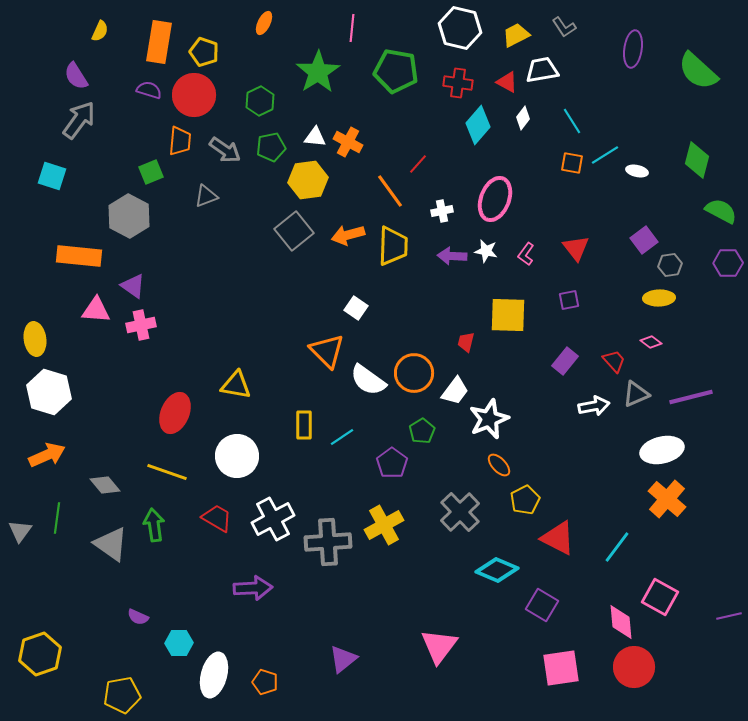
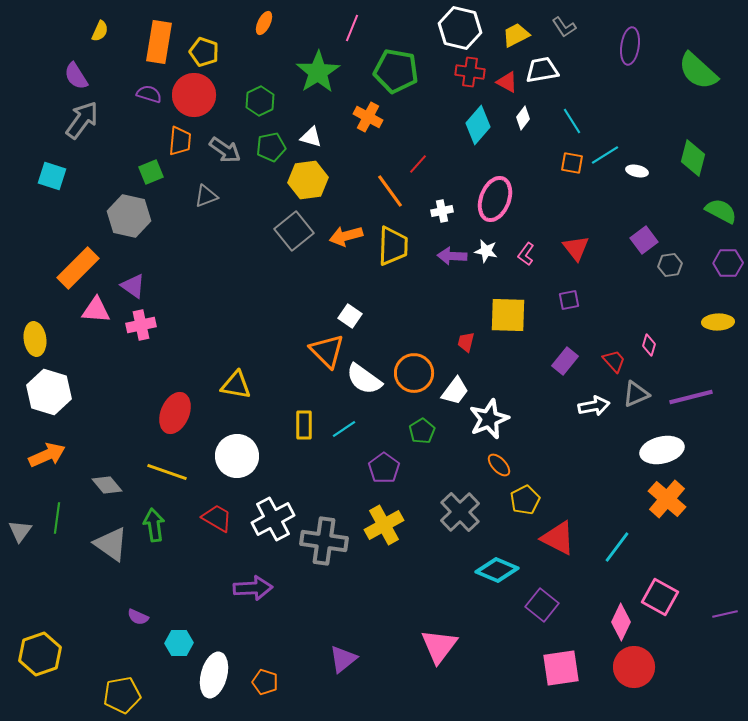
pink line at (352, 28): rotated 16 degrees clockwise
purple ellipse at (633, 49): moved 3 px left, 3 px up
red cross at (458, 83): moved 12 px right, 11 px up
purple semicircle at (149, 90): moved 4 px down
gray arrow at (79, 120): moved 3 px right
white triangle at (315, 137): moved 4 px left; rotated 10 degrees clockwise
orange cross at (348, 142): moved 20 px right, 25 px up
green diamond at (697, 160): moved 4 px left, 2 px up
gray hexagon at (129, 216): rotated 15 degrees counterclockwise
orange arrow at (348, 235): moved 2 px left, 1 px down
orange rectangle at (79, 256): moved 1 px left, 12 px down; rotated 51 degrees counterclockwise
yellow ellipse at (659, 298): moved 59 px right, 24 px down
white square at (356, 308): moved 6 px left, 8 px down
pink diamond at (651, 342): moved 2 px left, 3 px down; rotated 70 degrees clockwise
white semicircle at (368, 380): moved 4 px left, 1 px up
cyan line at (342, 437): moved 2 px right, 8 px up
purple pentagon at (392, 463): moved 8 px left, 5 px down
gray diamond at (105, 485): moved 2 px right
gray cross at (328, 542): moved 4 px left, 1 px up; rotated 12 degrees clockwise
purple square at (542, 605): rotated 8 degrees clockwise
purple line at (729, 616): moved 4 px left, 2 px up
pink diamond at (621, 622): rotated 30 degrees clockwise
